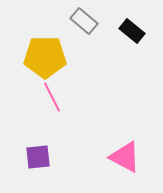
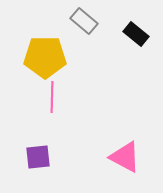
black rectangle: moved 4 px right, 3 px down
pink line: rotated 28 degrees clockwise
